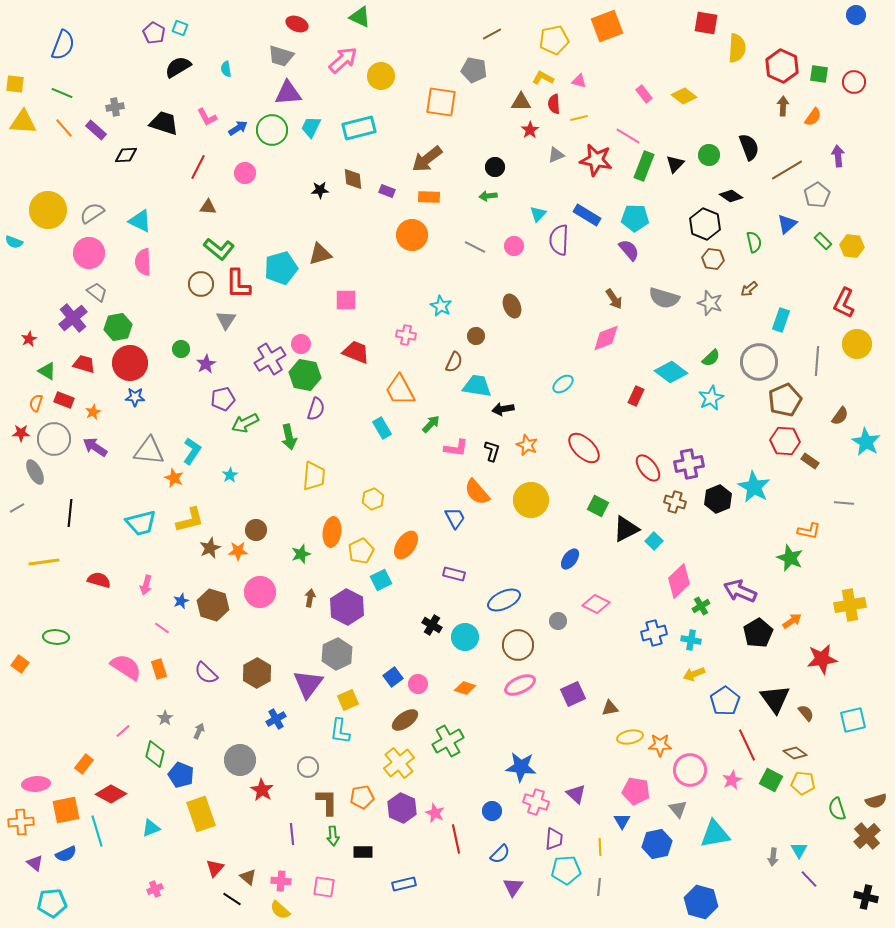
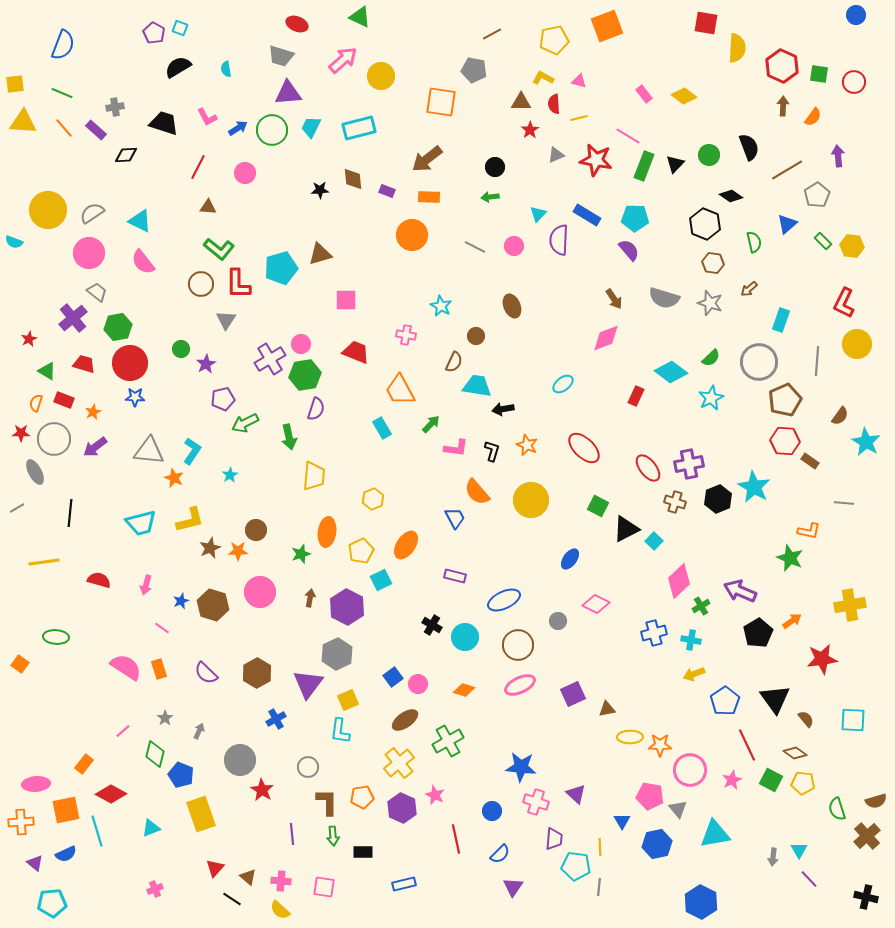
yellow square at (15, 84): rotated 12 degrees counterclockwise
green arrow at (488, 196): moved 2 px right, 1 px down
brown hexagon at (713, 259): moved 4 px down
pink semicircle at (143, 262): rotated 36 degrees counterclockwise
green hexagon at (305, 375): rotated 20 degrees counterclockwise
purple arrow at (95, 447): rotated 70 degrees counterclockwise
orange ellipse at (332, 532): moved 5 px left
purple rectangle at (454, 574): moved 1 px right, 2 px down
orange diamond at (465, 688): moved 1 px left, 2 px down
brown triangle at (610, 708): moved 3 px left, 1 px down
brown semicircle at (806, 713): moved 6 px down
cyan square at (853, 720): rotated 16 degrees clockwise
yellow ellipse at (630, 737): rotated 10 degrees clockwise
pink pentagon at (636, 791): moved 14 px right, 5 px down
pink star at (435, 813): moved 18 px up
cyan pentagon at (566, 870): moved 10 px right, 4 px up; rotated 12 degrees clockwise
blue hexagon at (701, 902): rotated 12 degrees clockwise
